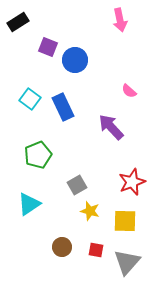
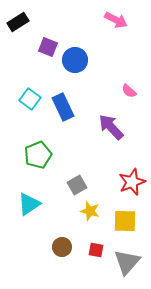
pink arrow: moved 4 px left; rotated 50 degrees counterclockwise
